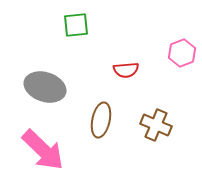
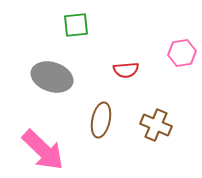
pink hexagon: rotated 12 degrees clockwise
gray ellipse: moved 7 px right, 10 px up
